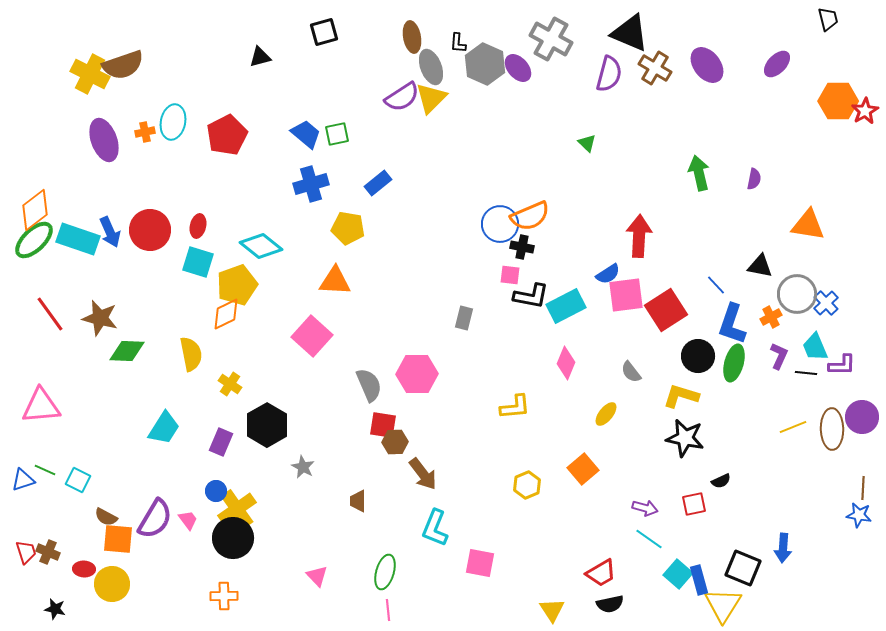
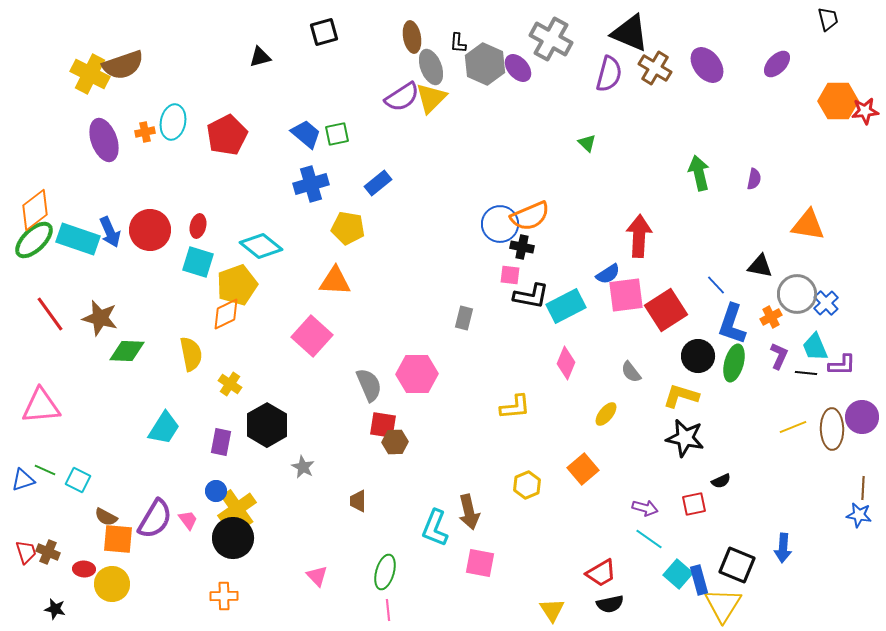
red star at (865, 111): rotated 24 degrees clockwise
purple rectangle at (221, 442): rotated 12 degrees counterclockwise
brown arrow at (423, 474): moved 46 px right, 38 px down; rotated 24 degrees clockwise
black square at (743, 568): moved 6 px left, 3 px up
